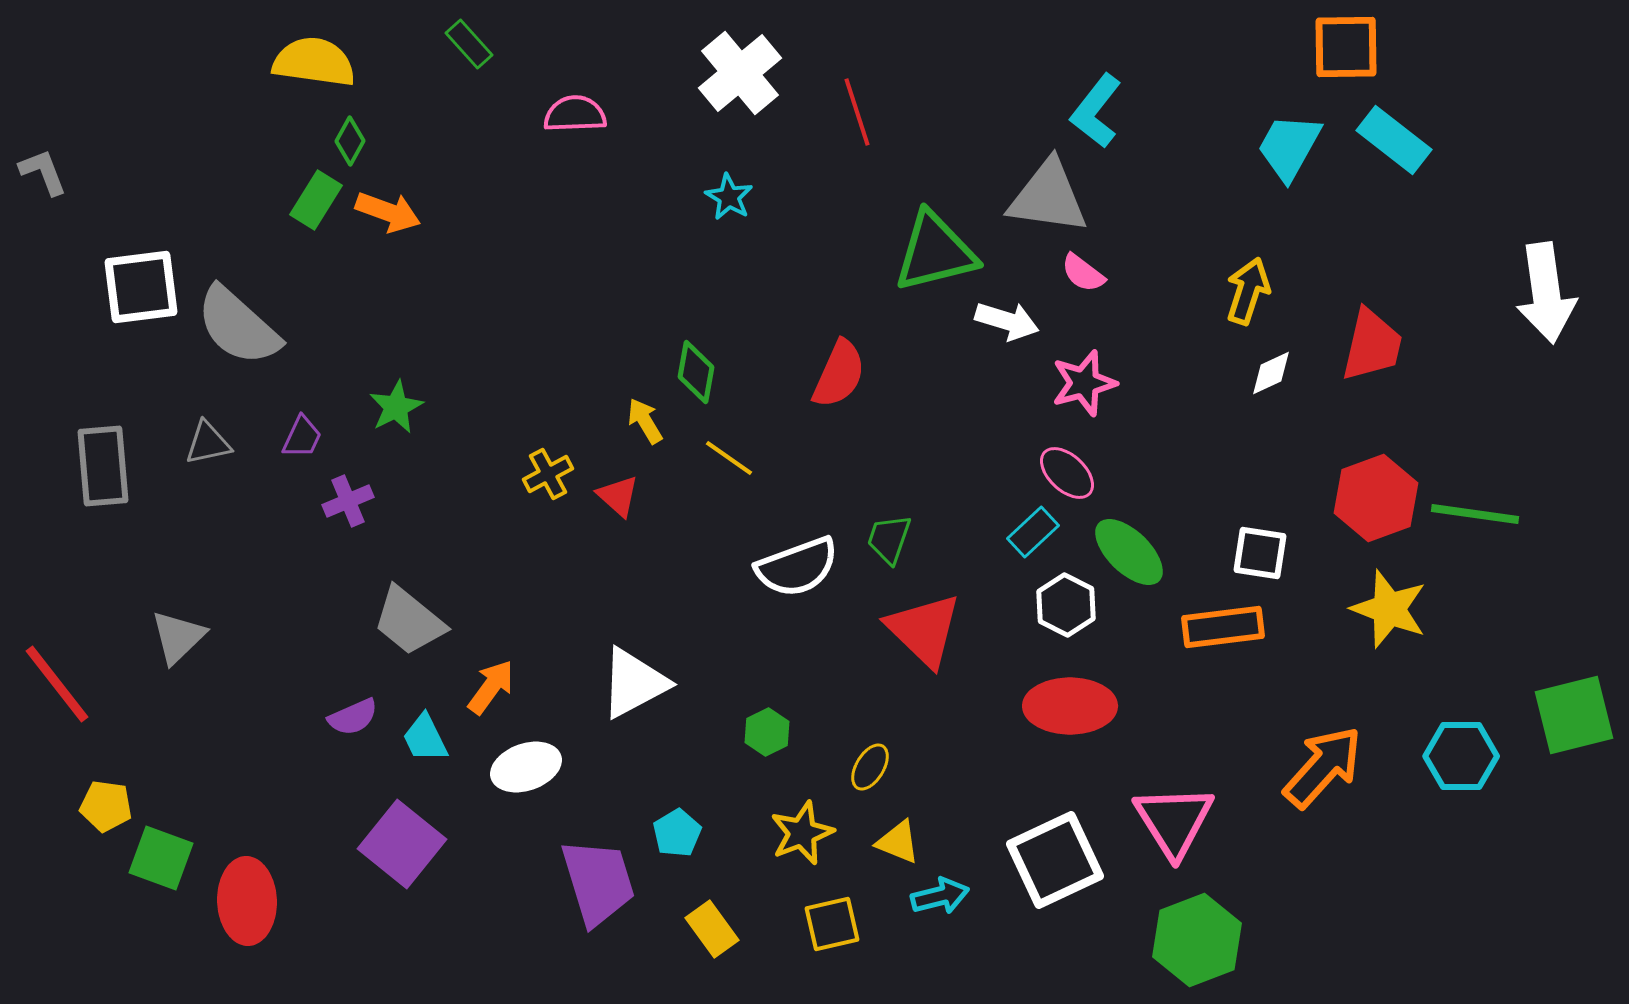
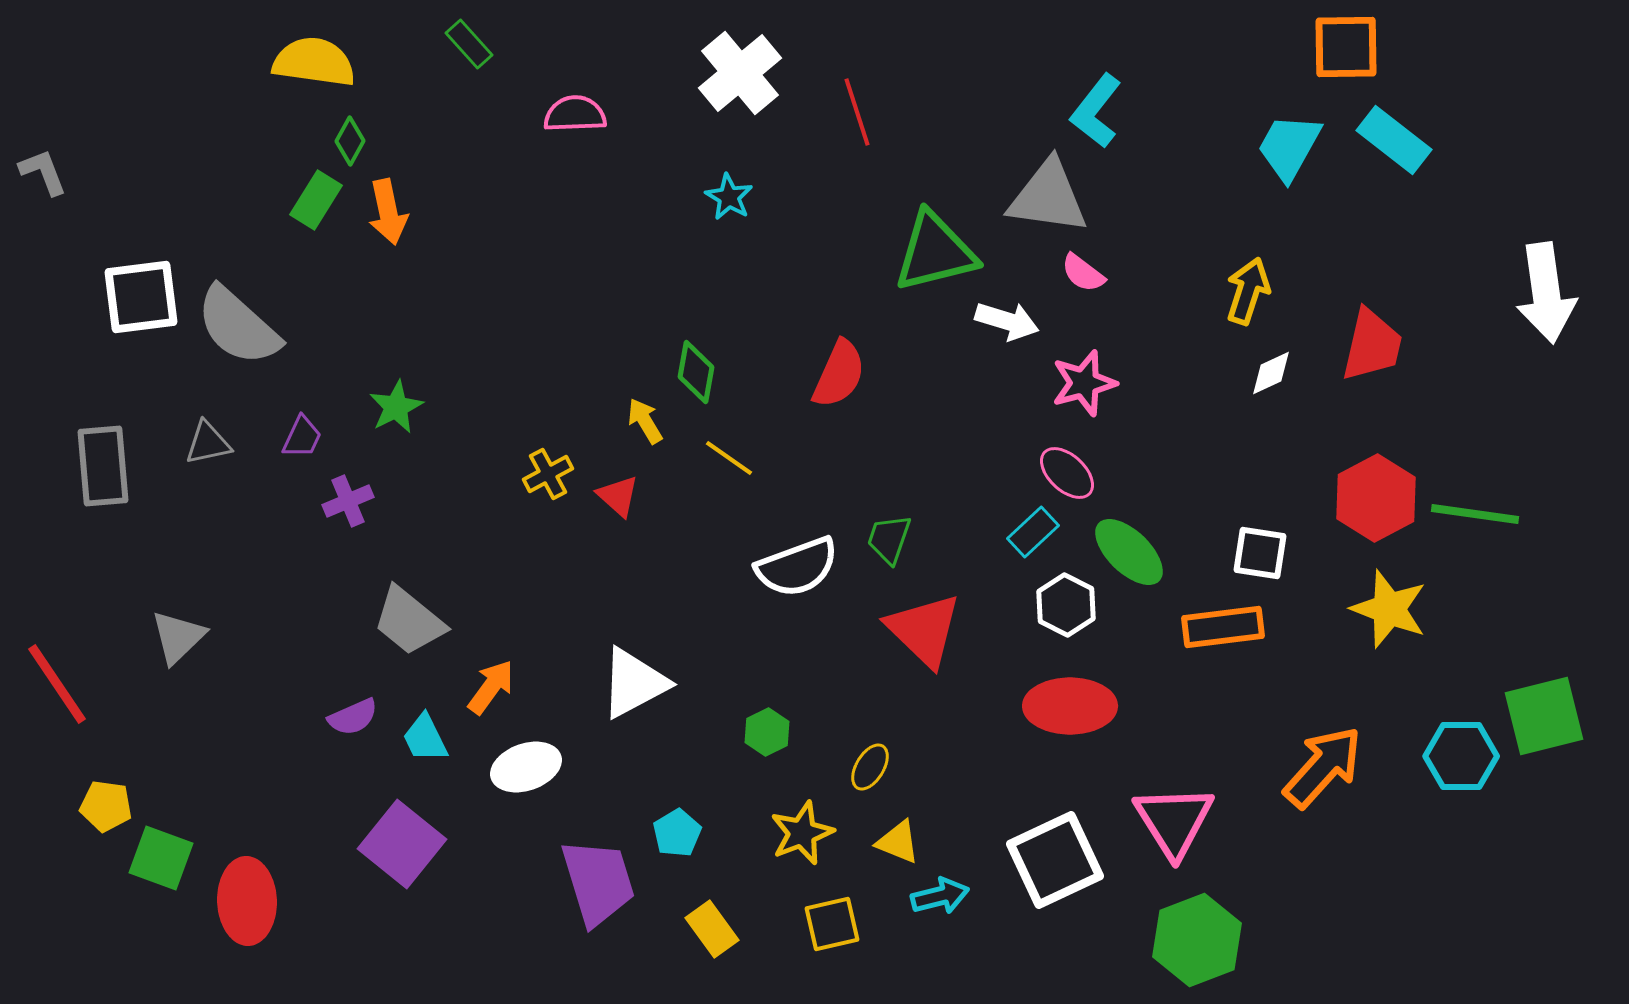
orange arrow at (388, 212): rotated 58 degrees clockwise
white square at (141, 287): moved 10 px down
red hexagon at (1376, 498): rotated 8 degrees counterclockwise
red line at (57, 684): rotated 4 degrees clockwise
green square at (1574, 715): moved 30 px left, 1 px down
